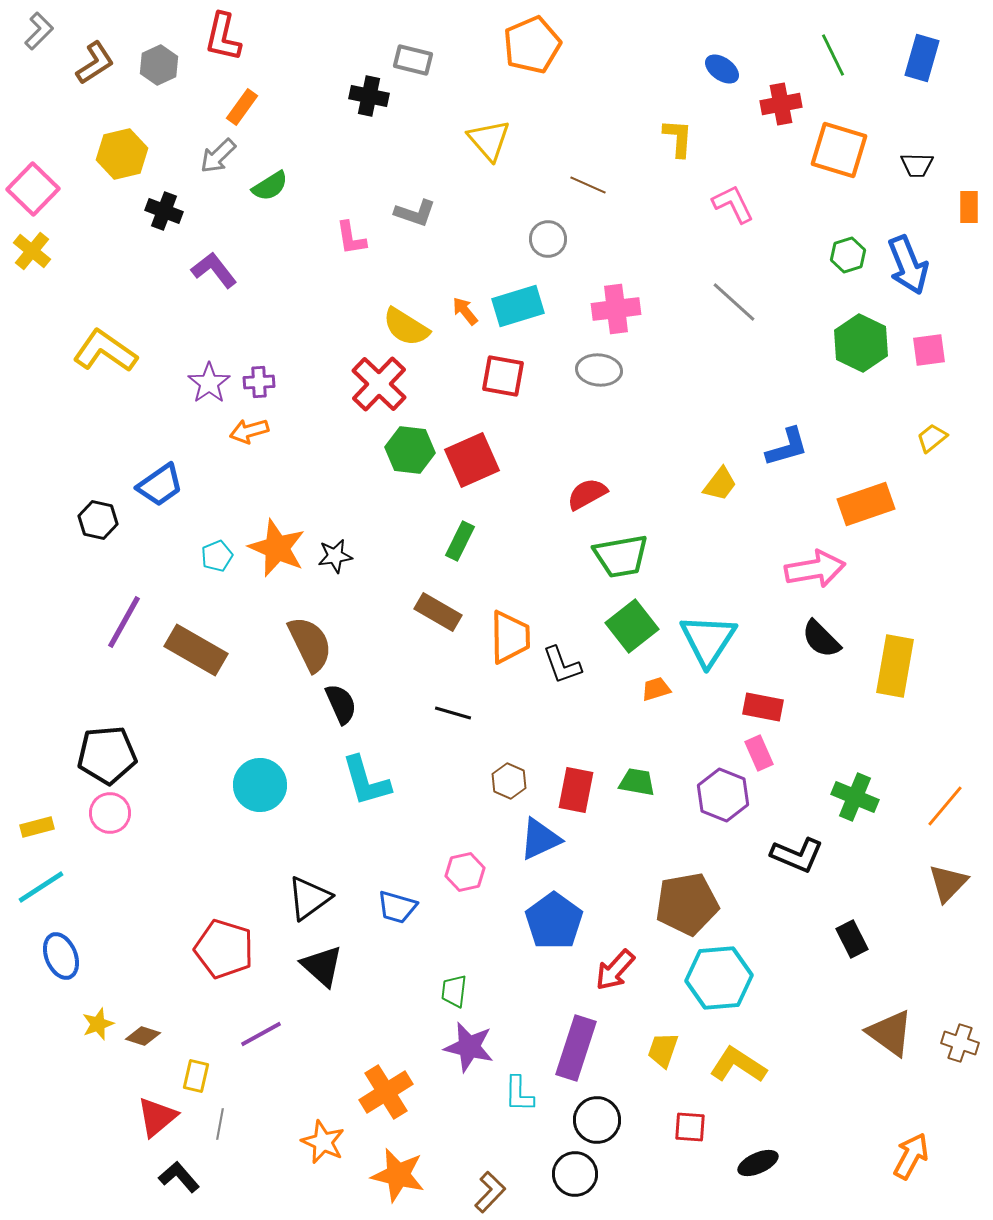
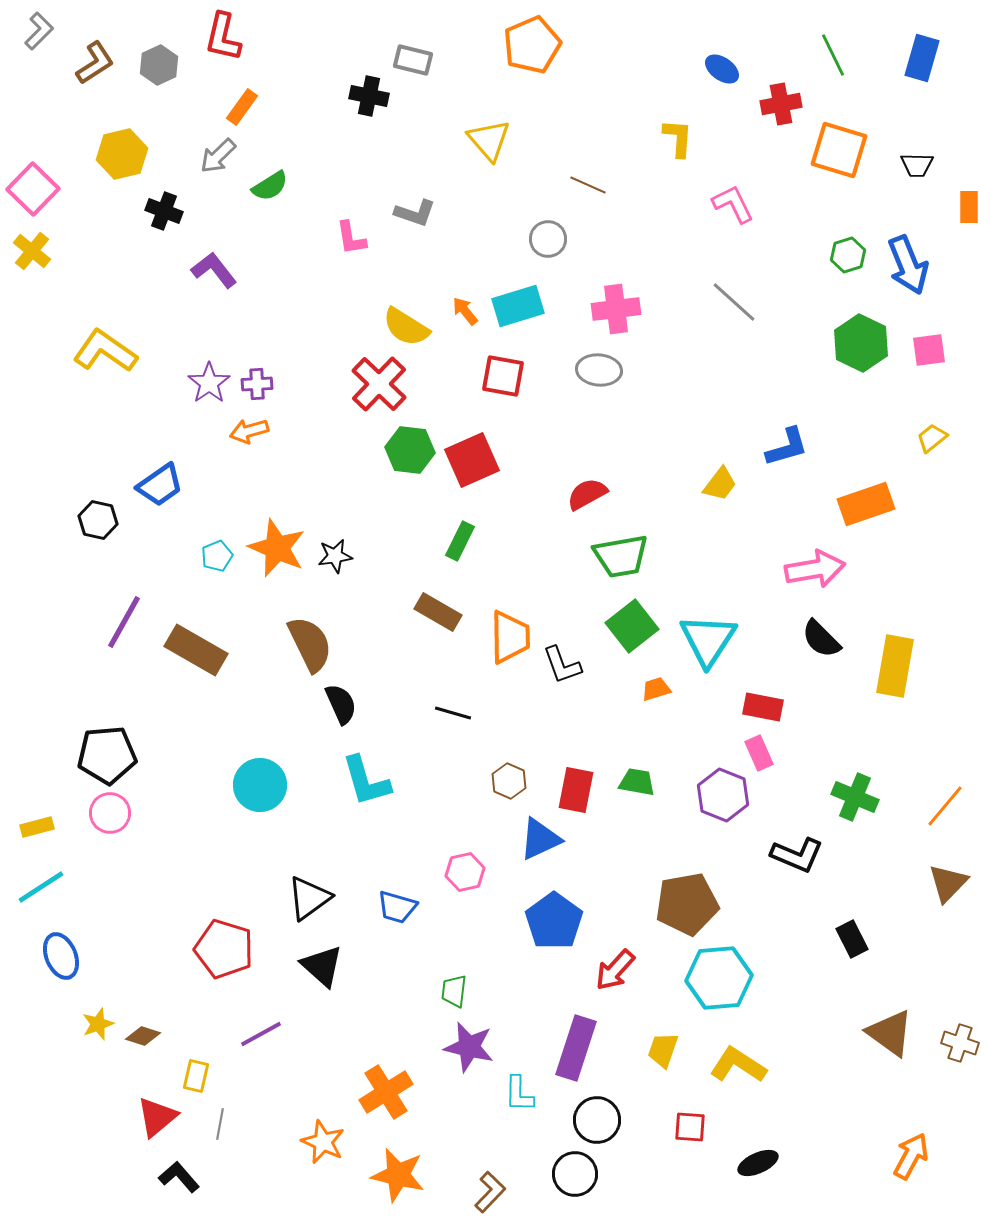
purple cross at (259, 382): moved 2 px left, 2 px down
